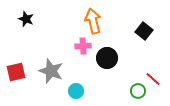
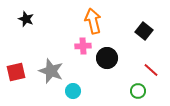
red line: moved 2 px left, 9 px up
cyan circle: moved 3 px left
